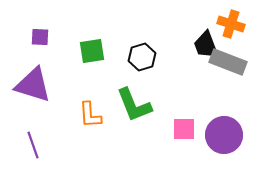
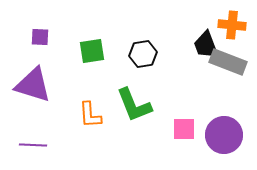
orange cross: moved 1 px right, 1 px down; rotated 12 degrees counterclockwise
black hexagon: moved 1 px right, 3 px up; rotated 8 degrees clockwise
purple line: rotated 68 degrees counterclockwise
